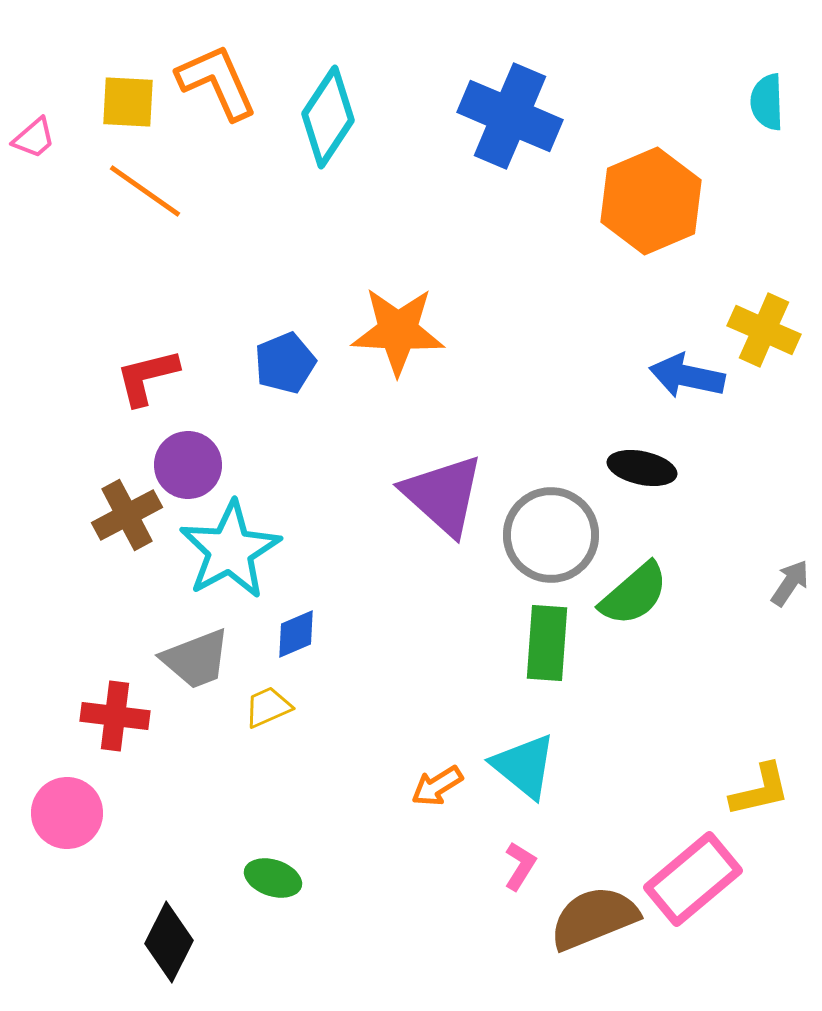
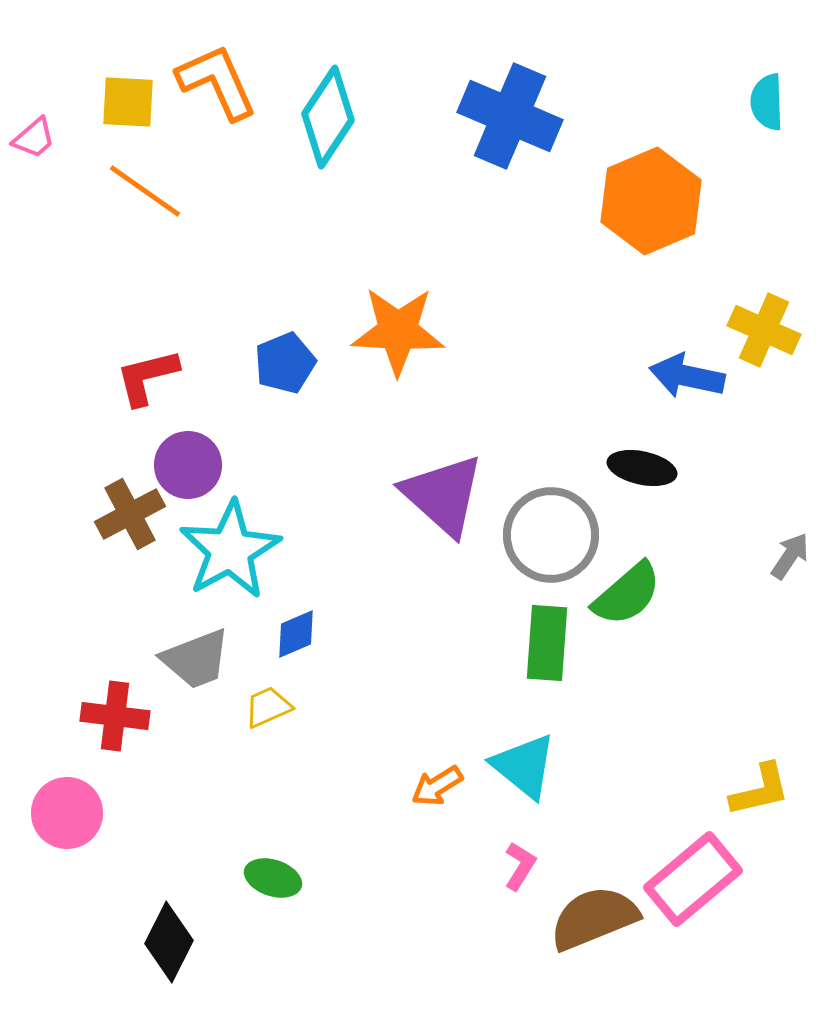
brown cross: moved 3 px right, 1 px up
gray arrow: moved 27 px up
green semicircle: moved 7 px left
